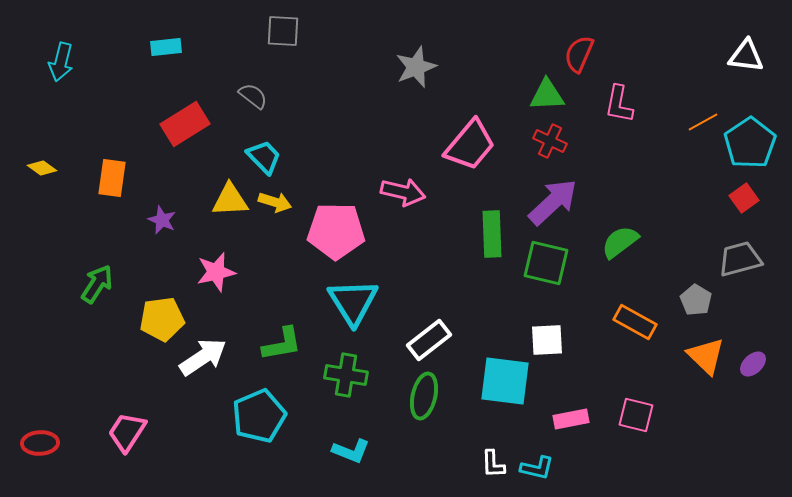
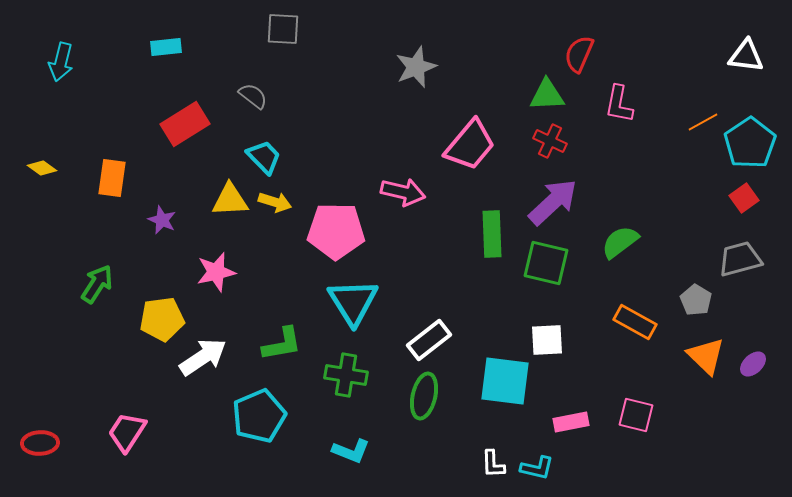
gray square at (283, 31): moved 2 px up
pink rectangle at (571, 419): moved 3 px down
